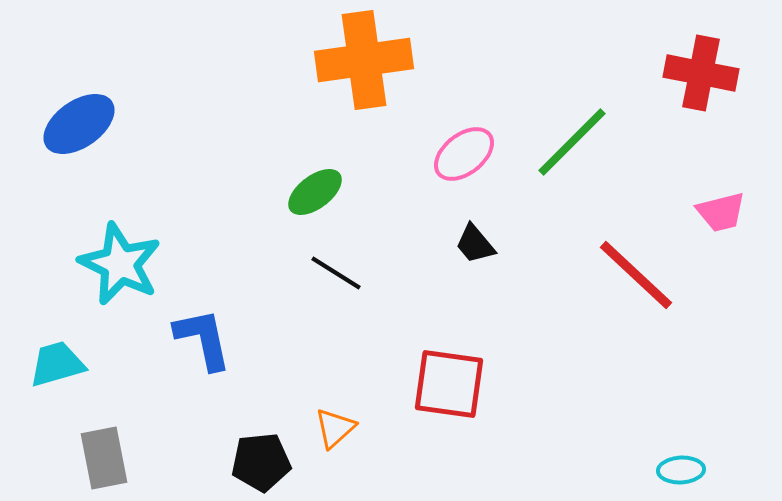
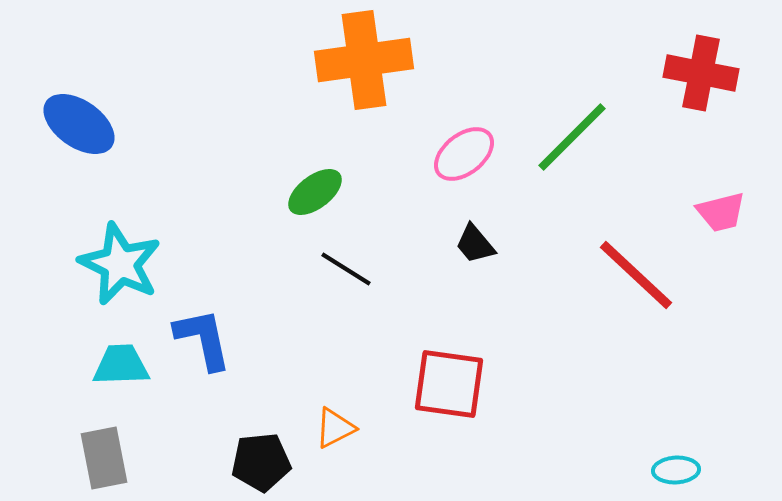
blue ellipse: rotated 70 degrees clockwise
green line: moved 5 px up
black line: moved 10 px right, 4 px up
cyan trapezoid: moved 64 px right, 1 px down; rotated 14 degrees clockwise
orange triangle: rotated 15 degrees clockwise
cyan ellipse: moved 5 px left
